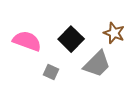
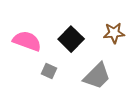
brown star: rotated 25 degrees counterclockwise
gray trapezoid: moved 12 px down
gray square: moved 2 px left, 1 px up
